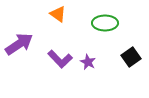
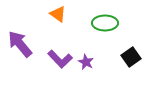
purple arrow: moved 1 px right; rotated 96 degrees counterclockwise
purple star: moved 2 px left
